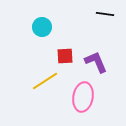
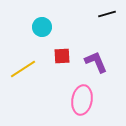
black line: moved 2 px right; rotated 24 degrees counterclockwise
red square: moved 3 px left
yellow line: moved 22 px left, 12 px up
pink ellipse: moved 1 px left, 3 px down
